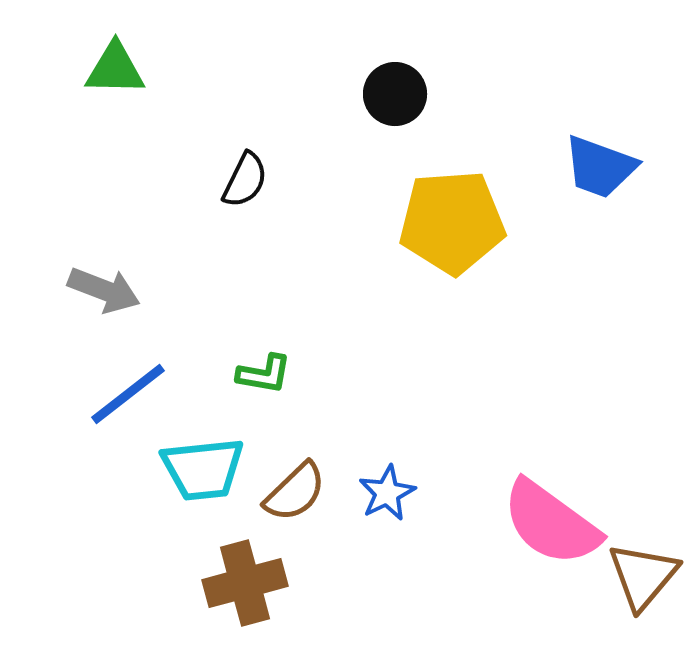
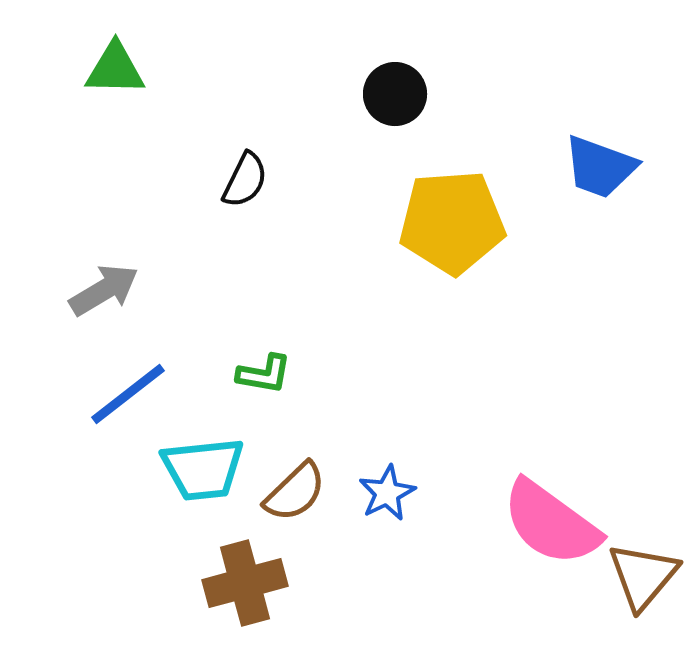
gray arrow: rotated 52 degrees counterclockwise
